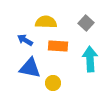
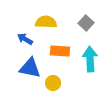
blue arrow: moved 1 px up
orange rectangle: moved 2 px right, 5 px down
